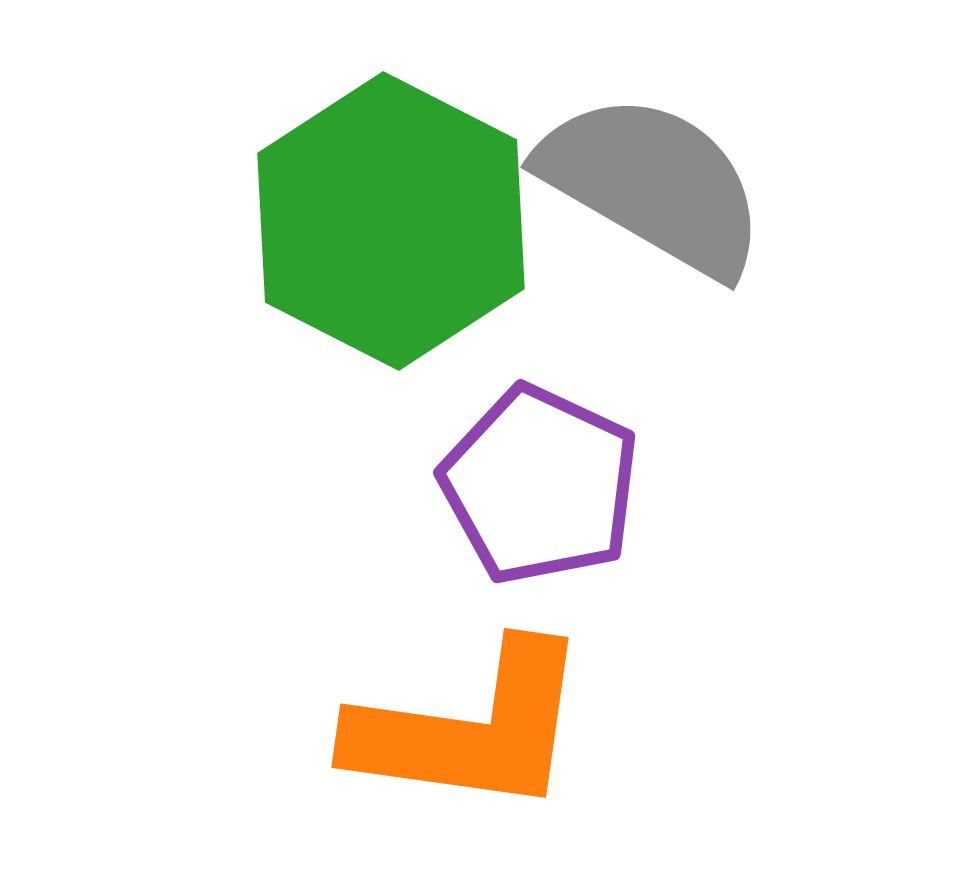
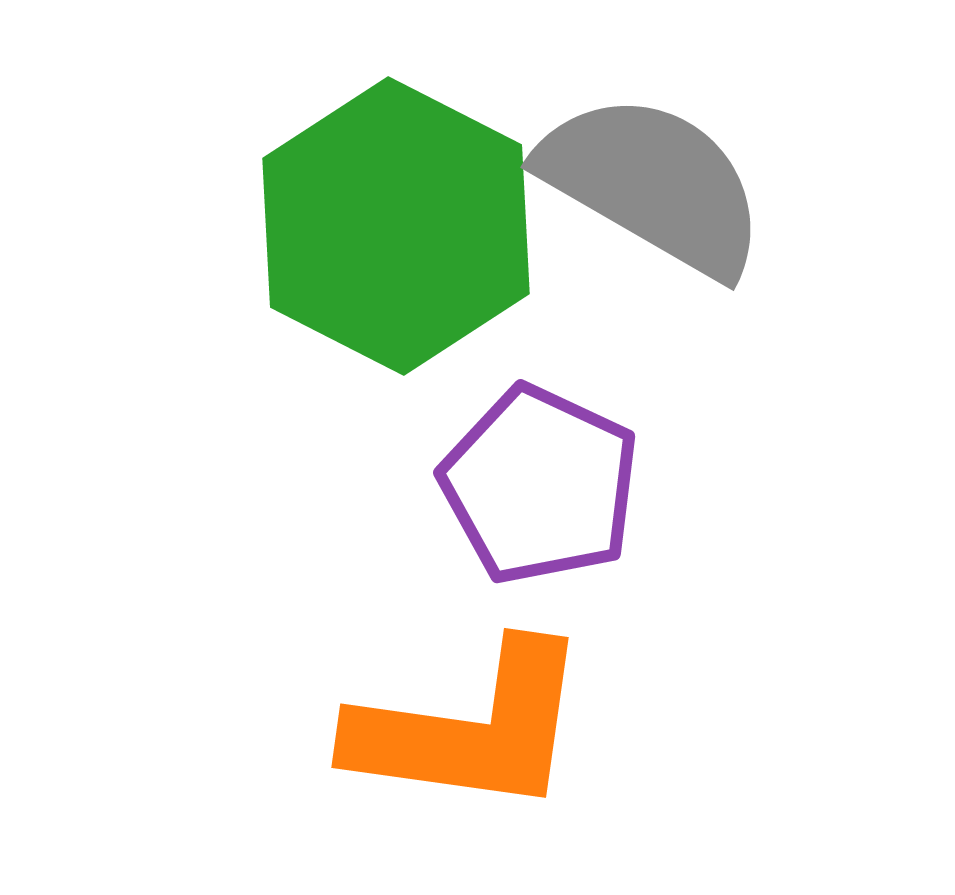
green hexagon: moved 5 px right, 5 px down
